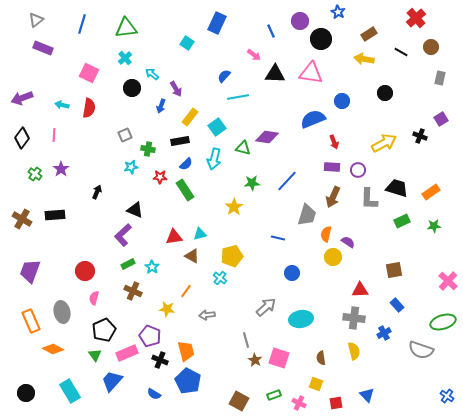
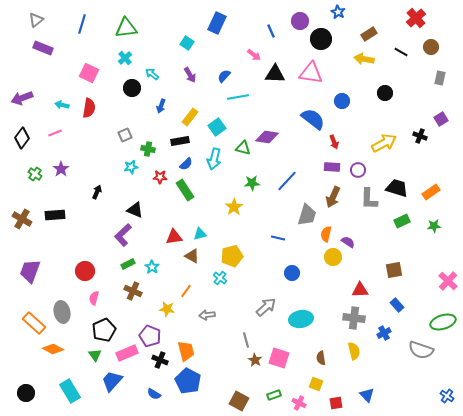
purple arrow at (176, 89): moved 14 px right, 14 px up
blue semicircle at (313, 119): rotated 60 degrees clockwise
pink line at (54, 135): moved 1 px right, 2 px up; rotated 64 degrees clockwise
orange rectangle at (31, 321): moved 3 px right, 2 px down; rotated 25 degrees counterclockwise
